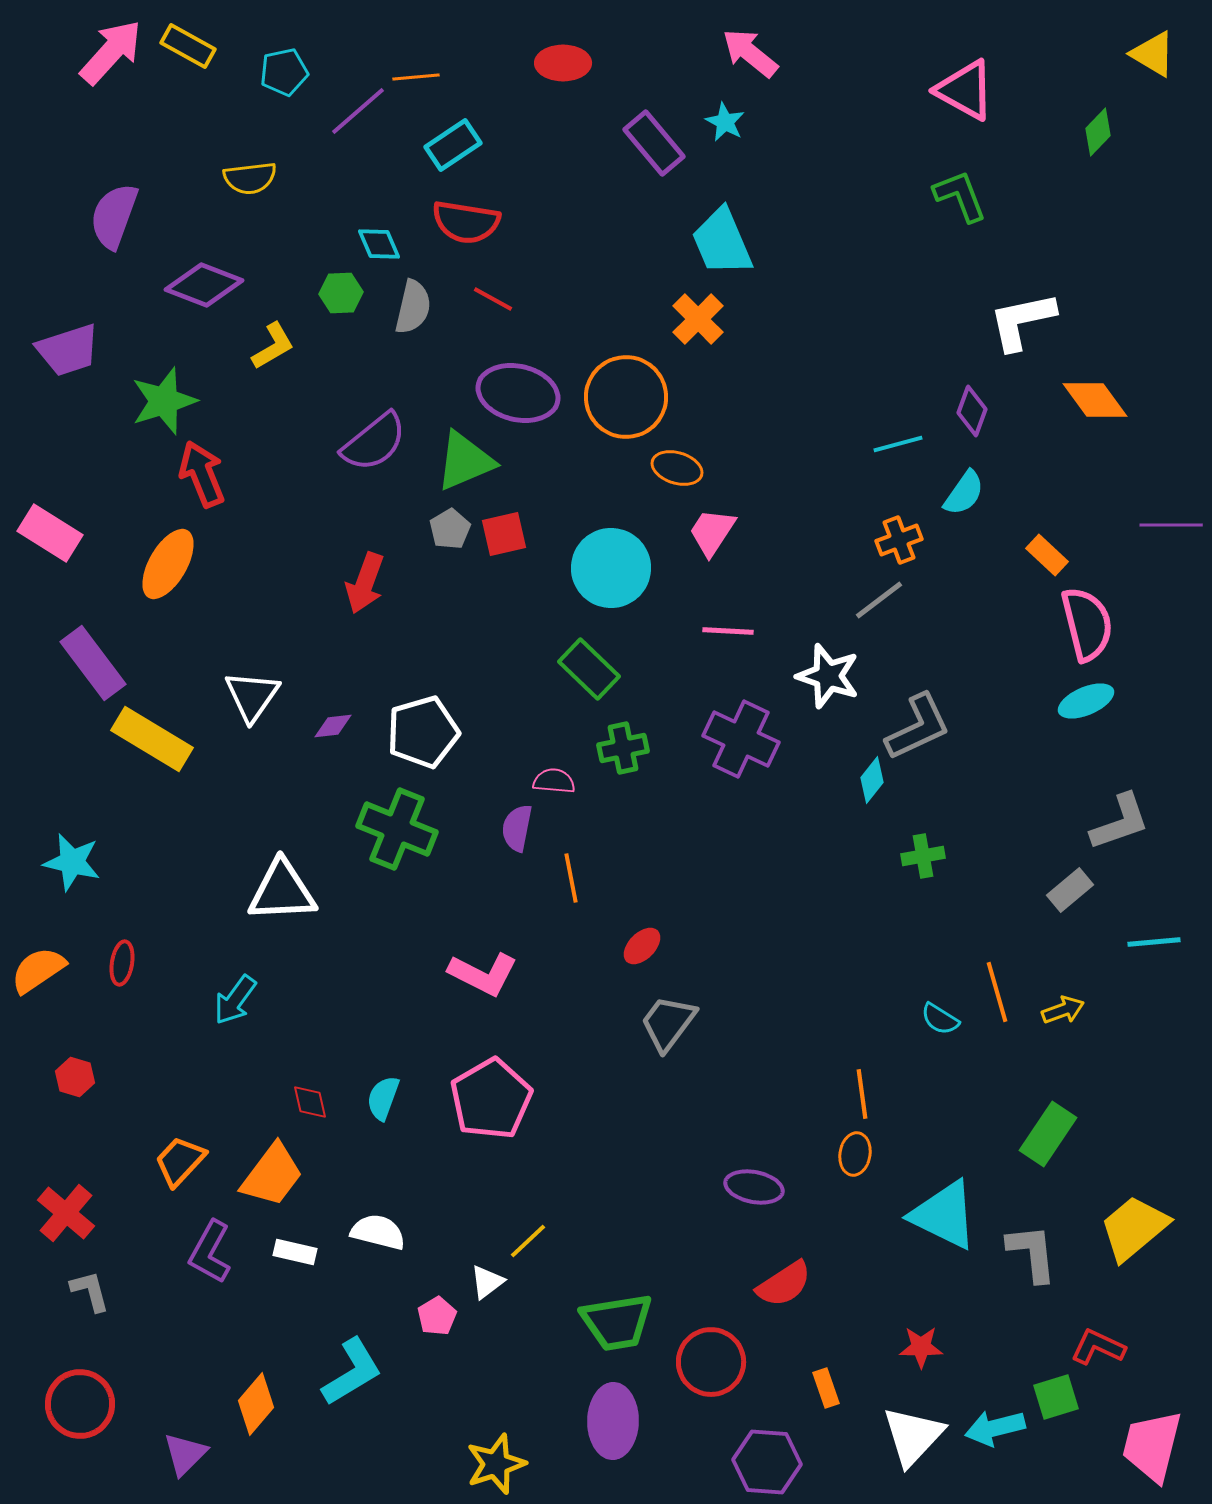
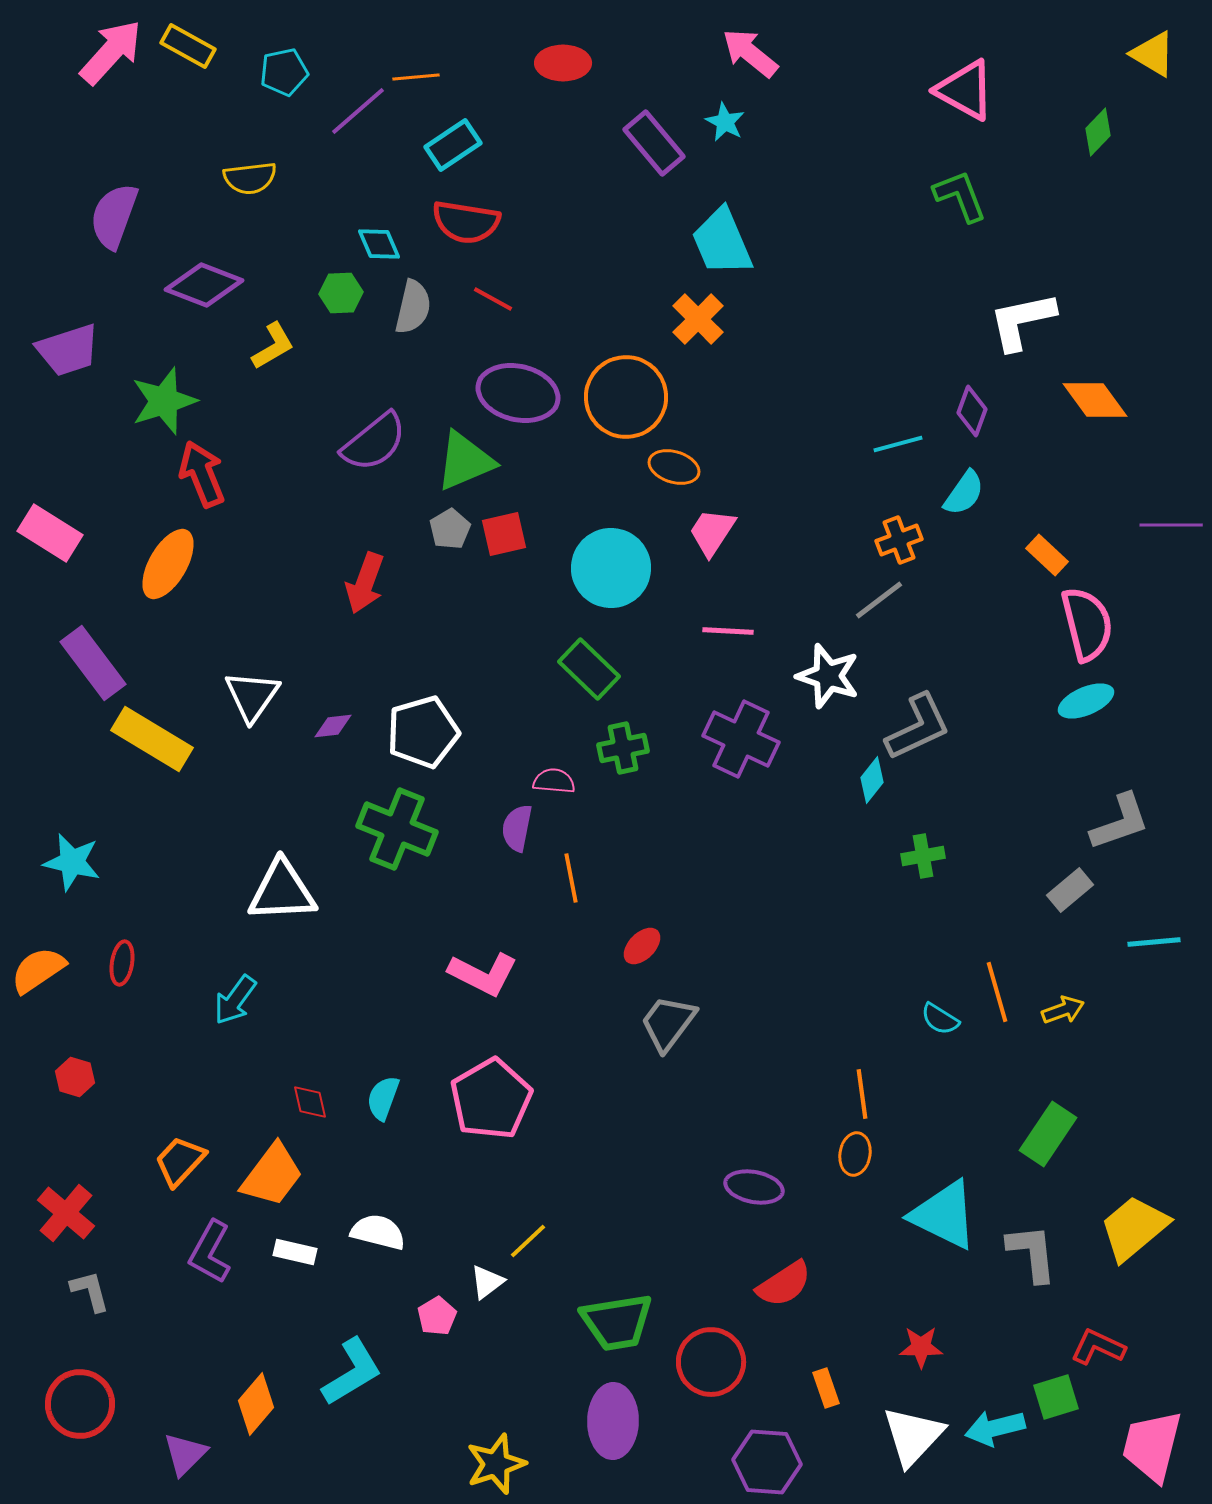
orange ellipse at (677, 468): moved 3 px left, 1 px up
